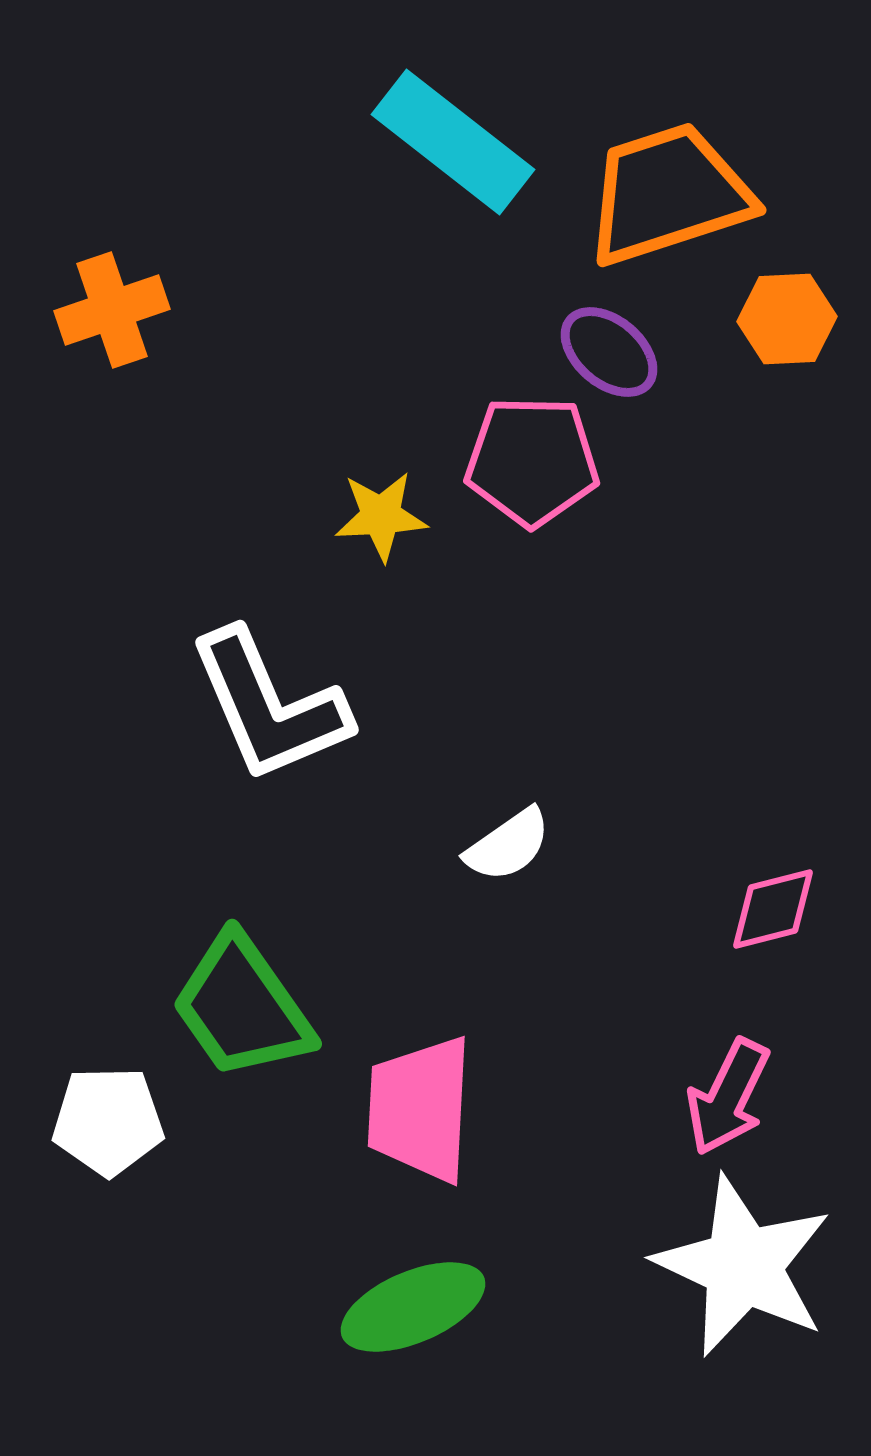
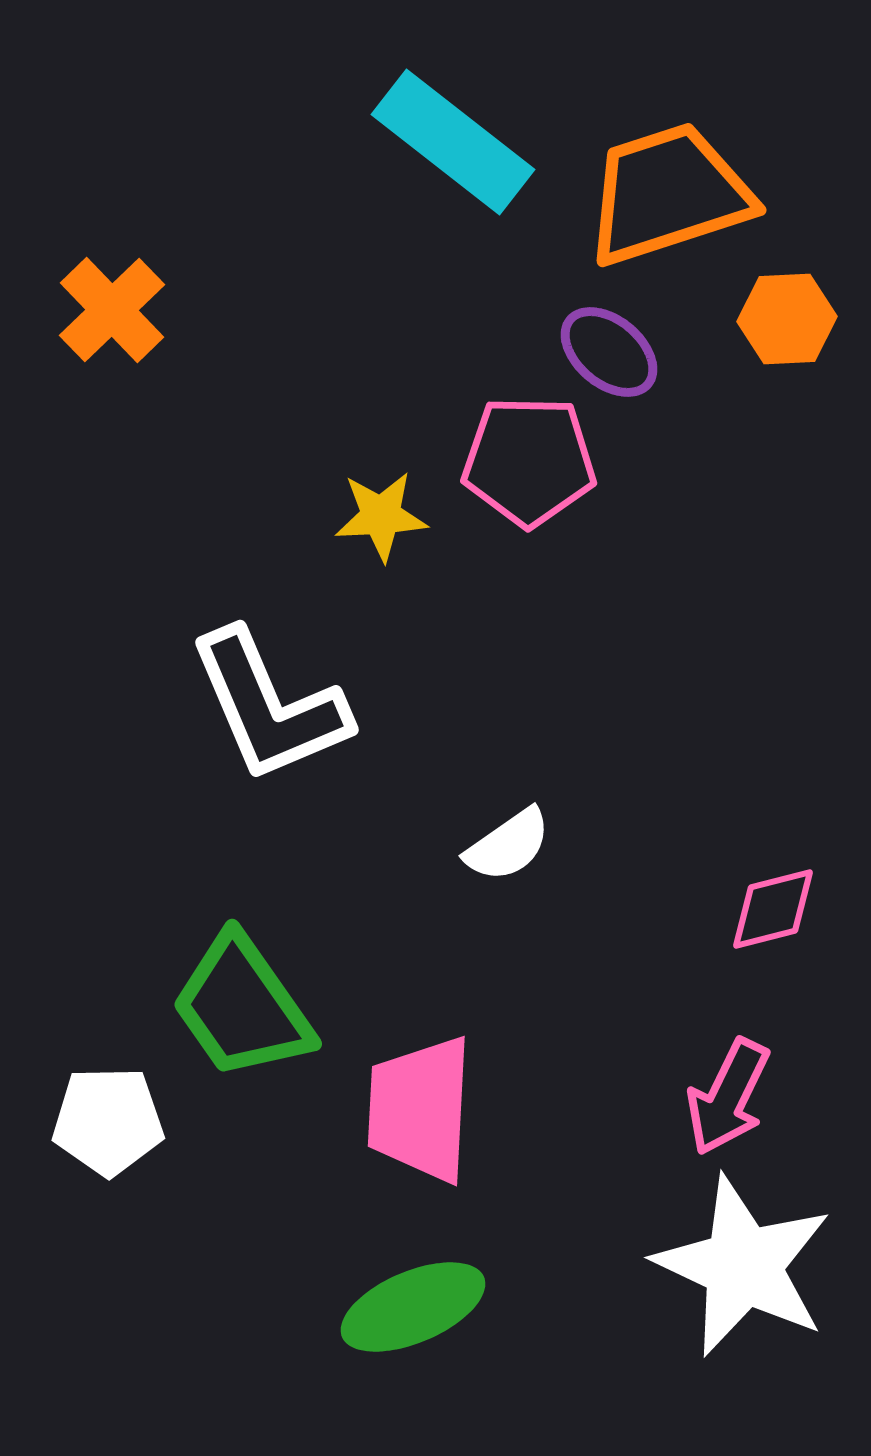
orange cross: rotated 25 degrees counterclockwise
pink pentagon: moved 3 px left
